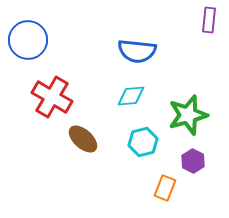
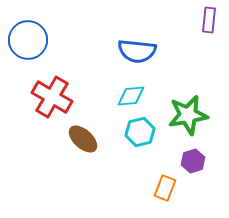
green star: rotated 6 degrees clockwise
cyan hexagon: moved 3 px left, 10 px up
purple hexagon: rotated 15 degrees clockwise
